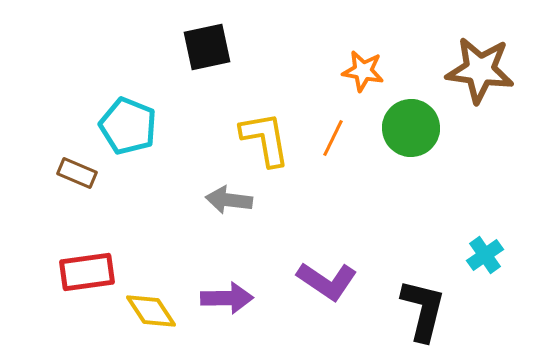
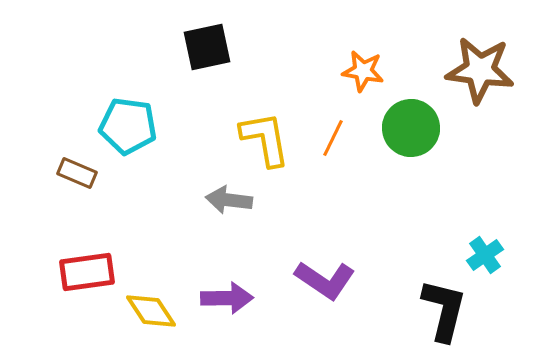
cyan pentagon: rotated 14 degrees counterclockwise
purple L-shape: moved 2 px left, 1 px up
black L-shape: moved 21 px right
